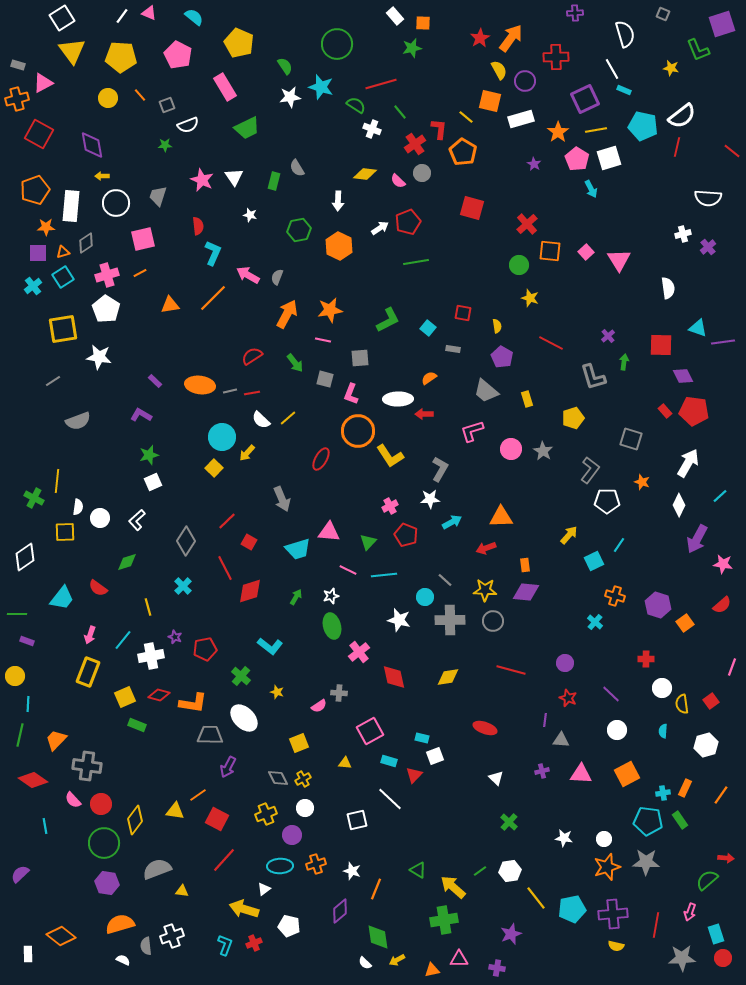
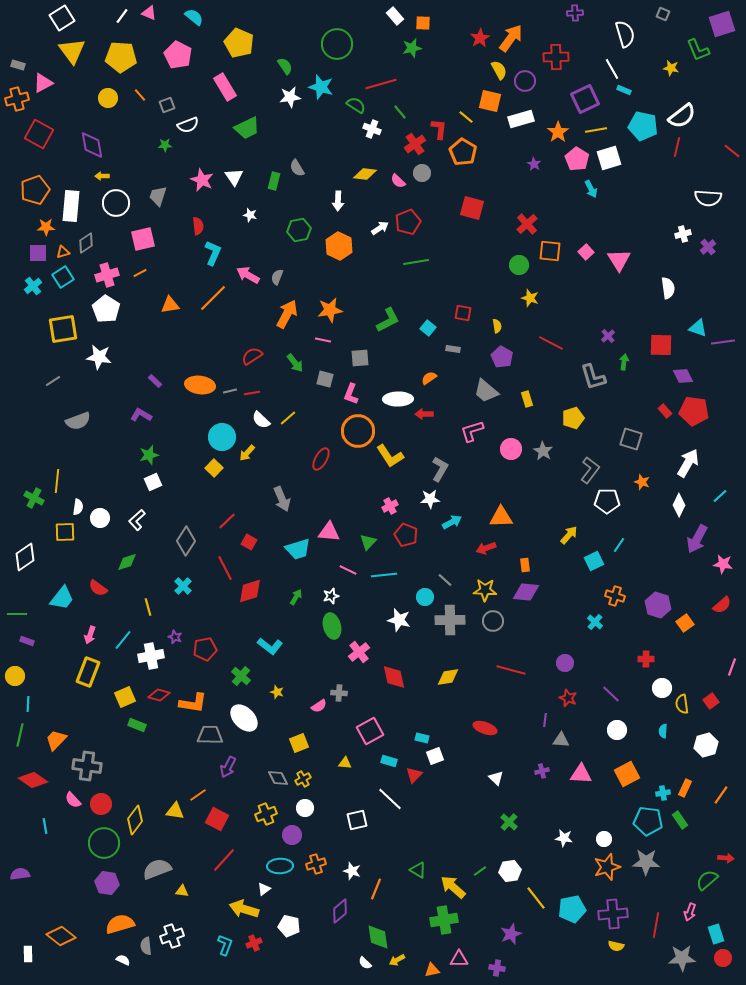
purple semicircle at (20, 874): rotated 36 degrees clockwise
